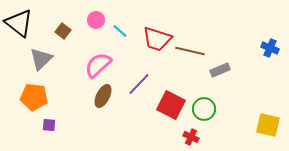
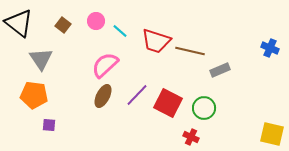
pink circle: moved 1 px down
brown square: moved 6 px up
red trapezoid: moved 1 px left, 2 px down
gray triangle: rotated 20 degrees counterclockwise
pink semicircle: moved 7 px right
purple line: moved 2 px left, 11 px down
orange pentagon: moved 2 px up
red square: moved 3 px left, 2 px up
green circle: moved 1 px up
yellow square: moved 4 px right, 9 px down
